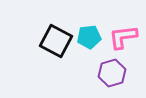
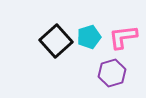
cyan pentagon: rotated 10 degrees counterclockwise
black square: rotated 20 degrees clockwise
